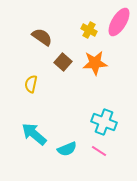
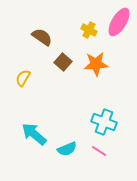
orange star: moved 1 px right, 1 px down
yellow semicircle: moved 8 px left, 6 px up; rotated 18 degrees clockwise
